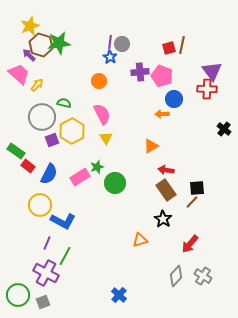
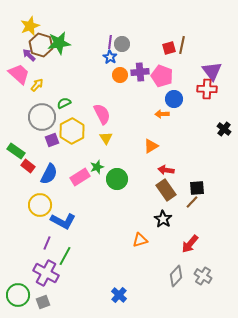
orange circle at (99, 81): moved 21 px right, 6 px up
green semicircle at (64, 103): rotated 40 degrees counterclockwise
green circle at (115, 183): moved 2 px right, 4 px up
